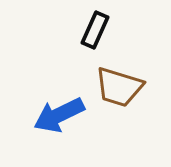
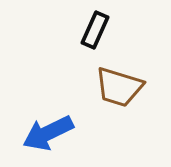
blue arrow: moved 11 px left, 18 px down
